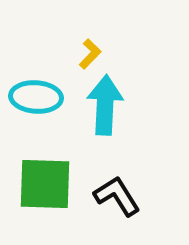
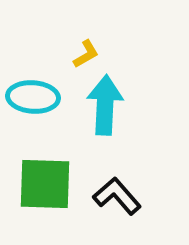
yellow L-shape: moved 4 px left; rotated 16 degrees clockwise
cyan ellipse: moved 3 px left
black L-shape: rotated 9 degrees counterclockwise
